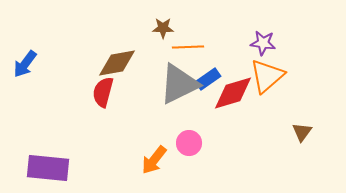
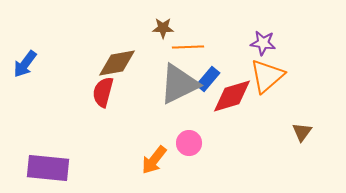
blue rectangle: rotated 15 degrees counterclockwise
red diamond: moved 1 px left, 3 px down
